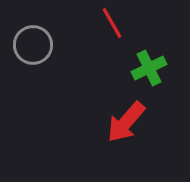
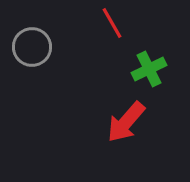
gray circle: moved 1 px left, 2 px down
green cross: moved 1 px down
